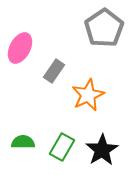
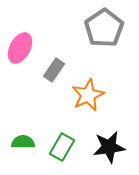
gray rectangle: moved 1 px up
black star: moved 7 px right, 3 px up; rotated 24 degrees clockwise
